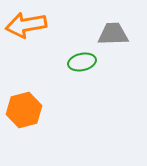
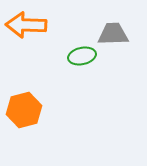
orange arrow: rotated 12 degrees clockwise
green ellipse: moved 6 px up
